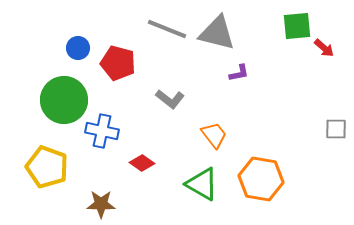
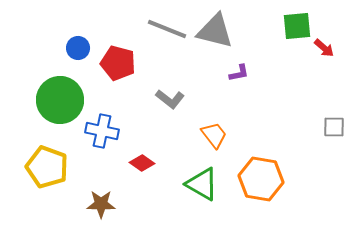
gray triangle: moved 2 px left, 2 px up
green circle: moved 4 px left
gray square: moved 2 px left, 2 px up
